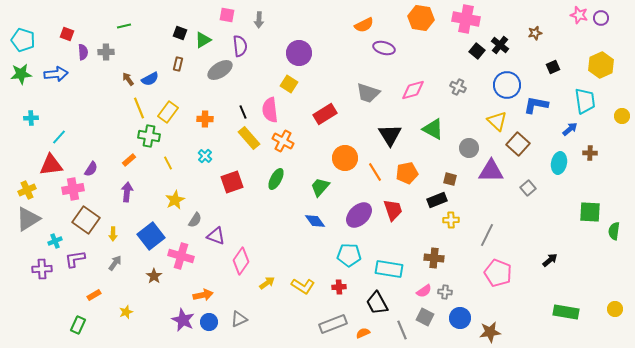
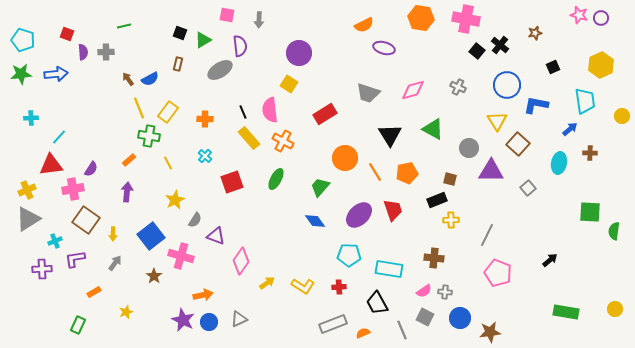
yellow triangle at (497, 121): rotated 15 degrees clockwise
orange rectangle at (94, 295): moved 3 px up
